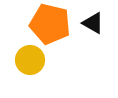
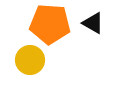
orange pentagon: rotated 9 degrees counterclockwise
